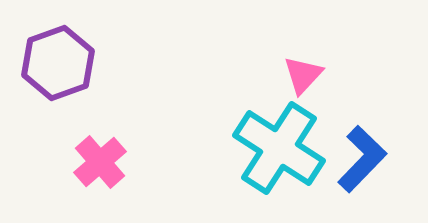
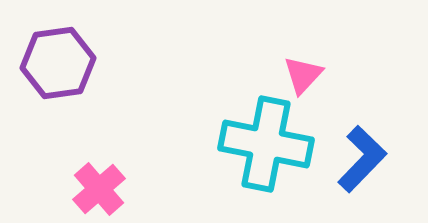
purple hexagon: rotated 12 degrees clockwise
cyan cross: moved 13 px left, 4 px up; rotated 22 degrees counterclockwise
pink cross: moved 1 px left, 27 px down
